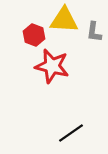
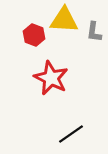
red star: moved 1 px left, 12 px down; rotated 12 degrees clockwise
black line: moved 1 px down
